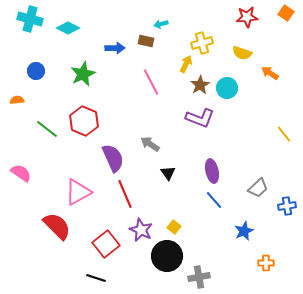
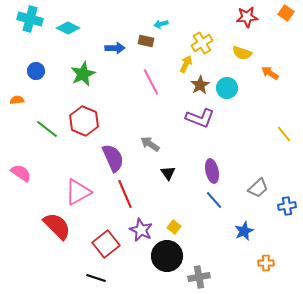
yellow cross: rotated 15 degrees counterclockwise
